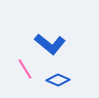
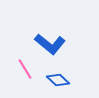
blue diamond: rotated 20 degrees clockwise
